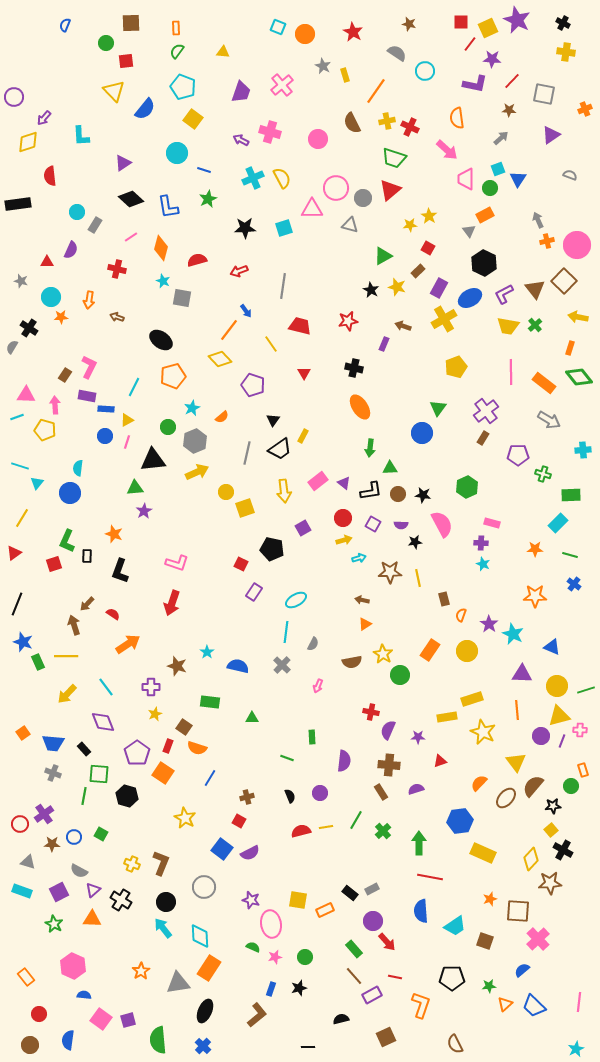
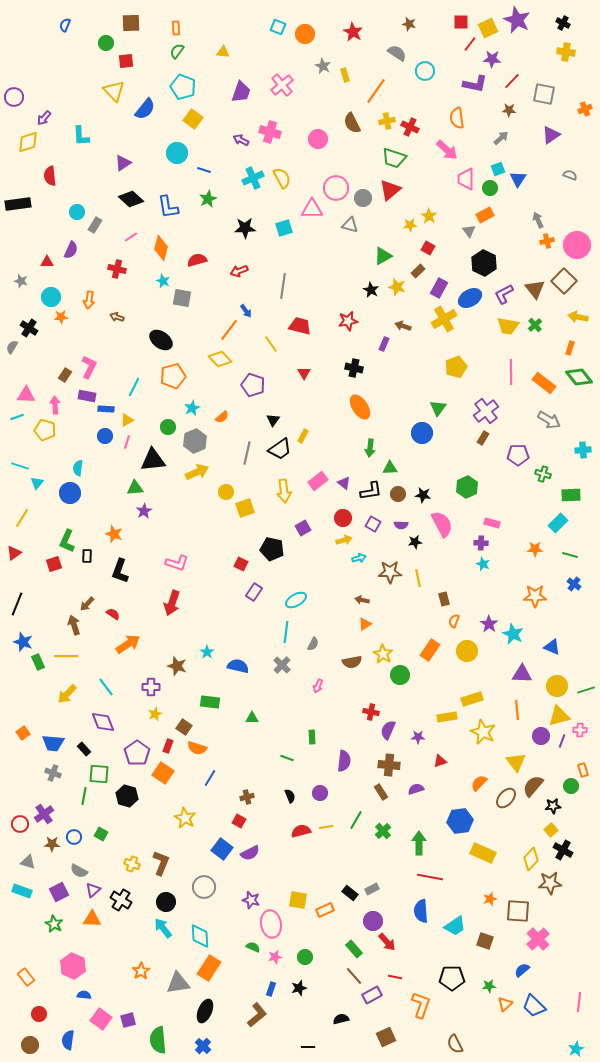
orange semicircle at (461, 615): moved 7 px left, 6 px down
